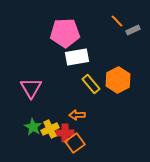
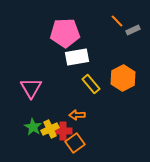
orange hexagon: moved 5 px right, 2 px up
red cross: moved 2 px left, 2 px up
